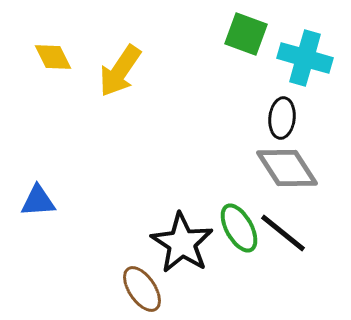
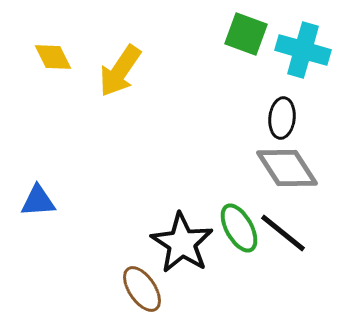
cyan cross: moved 2 px left, 8 px up
